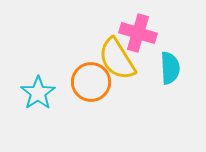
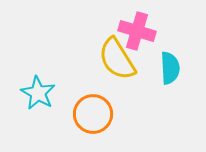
pink cross: moved 1 px left, 2 px up
orange circle: moved 2 px right, 32 px down
cyan star: rotated 8 degrees counterclockwise
